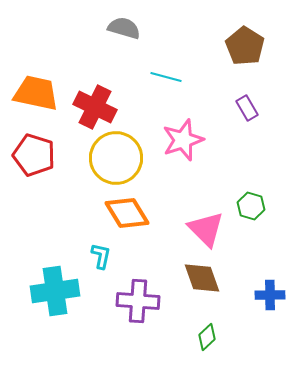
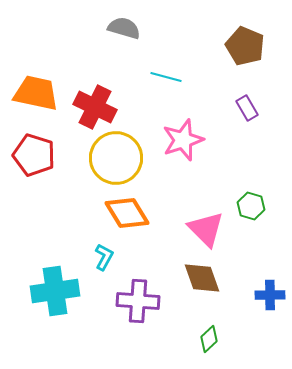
brown pentagon: rotated 9 degrees counterclockwise
cyan L-shape: moved 3 px right, 1 px down; rotated 16 degrees clockwise
green diamond: moved 2 px right, 2 px down
